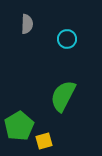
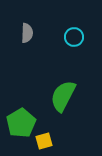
gray semicircle: moved 9 px down
cyan circle: moved 7 px right, 2 px up
green pentagon: moved 2 px right, 3 px up
